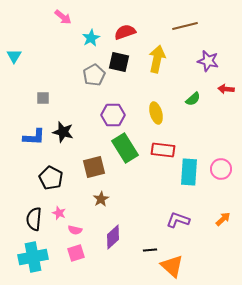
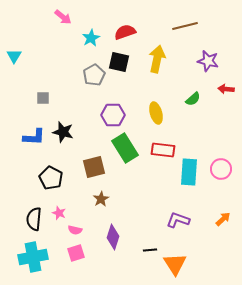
purple diamond: rotated 30 degrees counterclockwise
orange triangle: moved 3 px right, 2 px up; rotated 15 degrees clockwise
